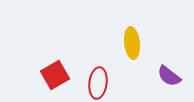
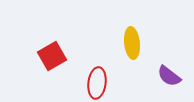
red square: moved 3 px left, 19 px up
red ellipse: moved 1 px left
